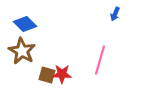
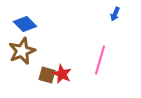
brown star: rotated 20 degrees clockwise
red star: rotated 24 degrees clockwise
